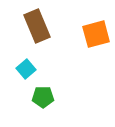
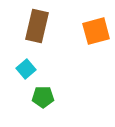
brown rectangle: rotated 36 degrees clockwise
orange square: moved 3 px up
